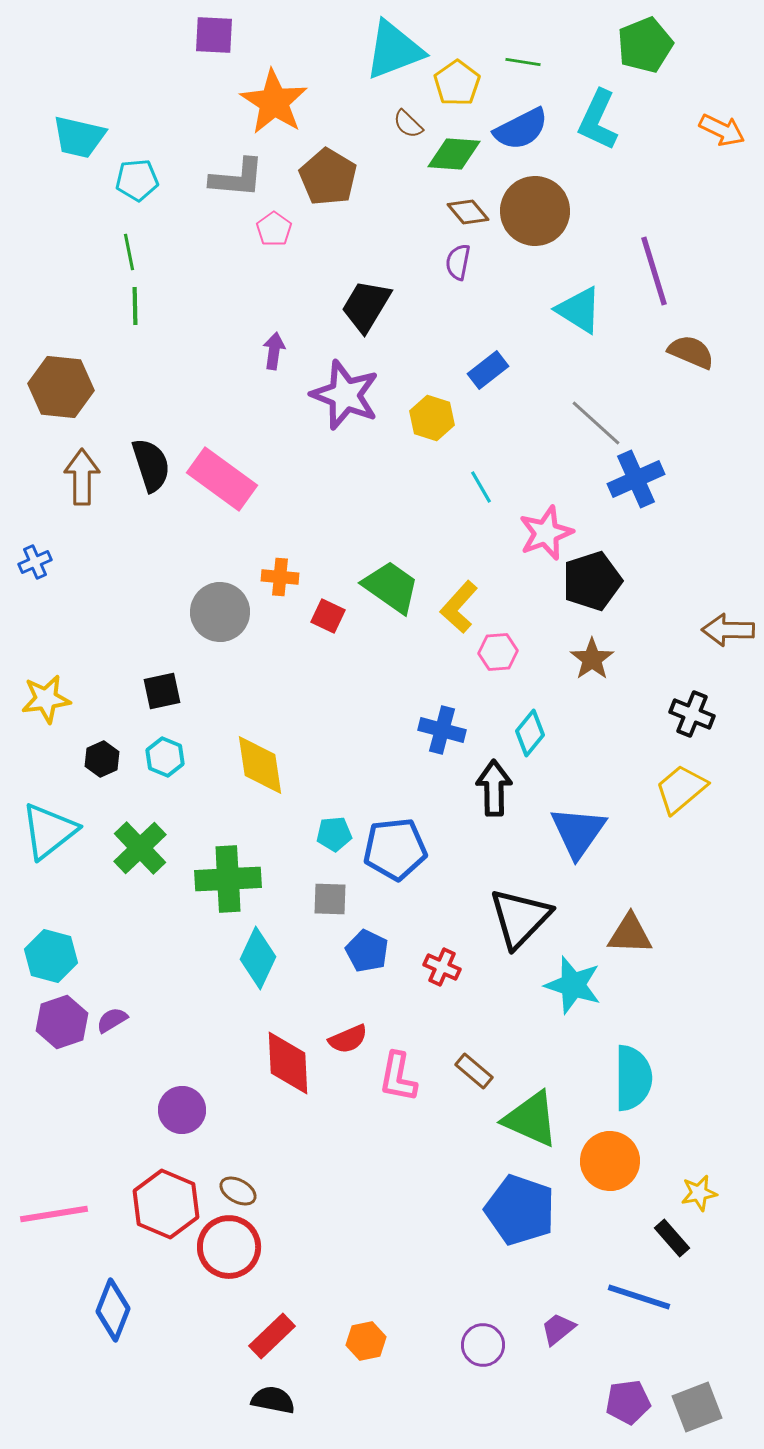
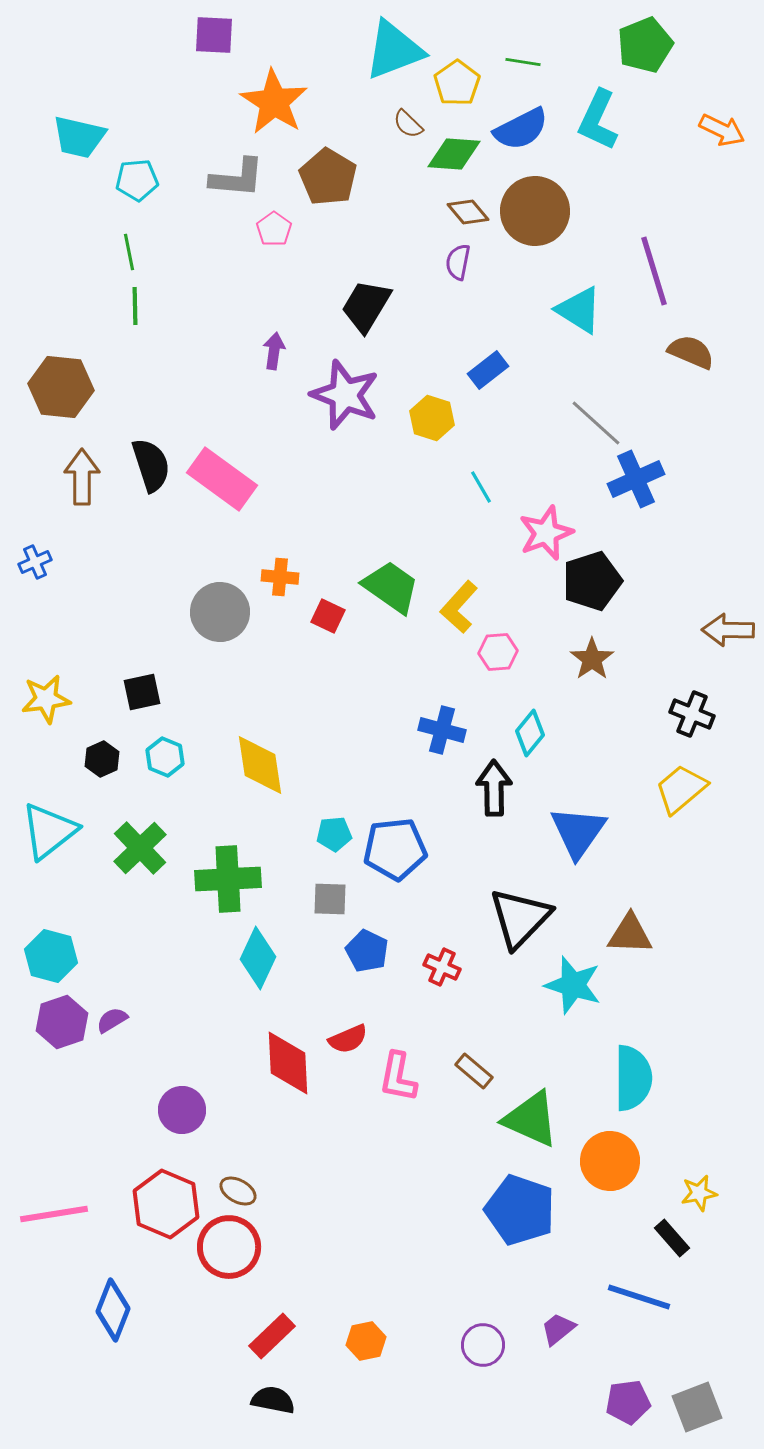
black square at (162, 691): moved 20 px left, 1 px down
